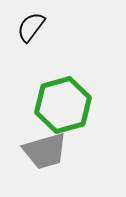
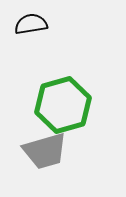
black semicircle: moved 3 px up; rotated 44 degrees clockwise
